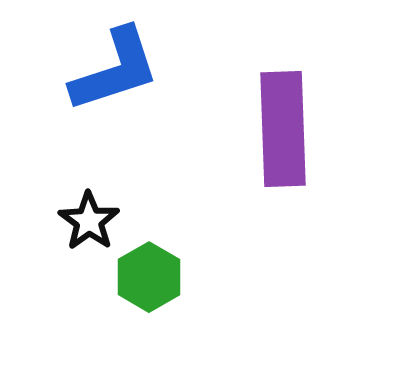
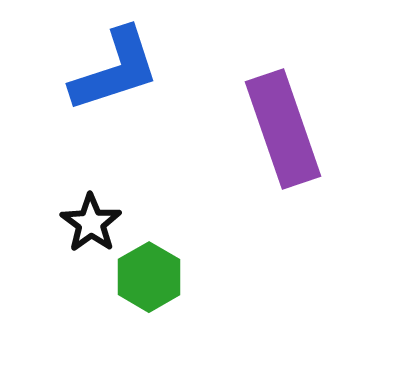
purple rectangle: rotated 17 degrees counterclockwise
black star: moved 2 px right, 2 px down
